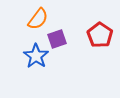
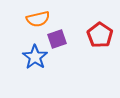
orange semicircle: rotated 40 degrees clockwise
blue star: moved 1 px left, 1 px down
